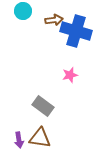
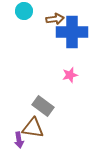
cyan circle: moved 1 px right
brown arrow: moved 1 px right, 1 px up
blue cross: moved 4 px left, 1 px down; rotated 16 degrees counterclockwise
brown triangle: moved 7 px left, 10 px up
